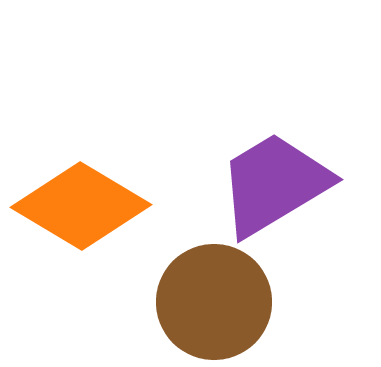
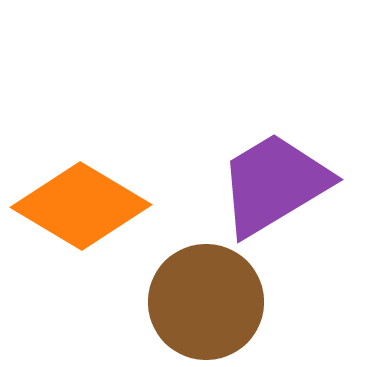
brown circle: moved 8 px left
